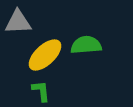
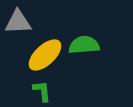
green semicircle: moved 2 px left
green L-shape: moved 1 px right
